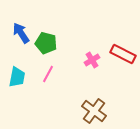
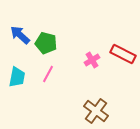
blue arrow: moved 1 px left, 2 px down; rotated 15 degrees counterclockwise
brown cross: moved 2 px right
